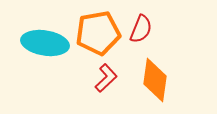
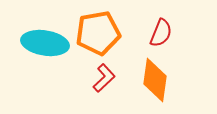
red semicircle: moved 20 px right, 4 px down
red L-shape: moved 2 px left
